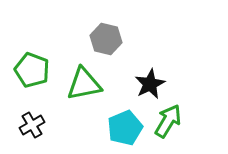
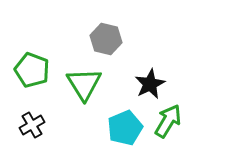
green triangle: rotated 51 degrees counterclockwise
